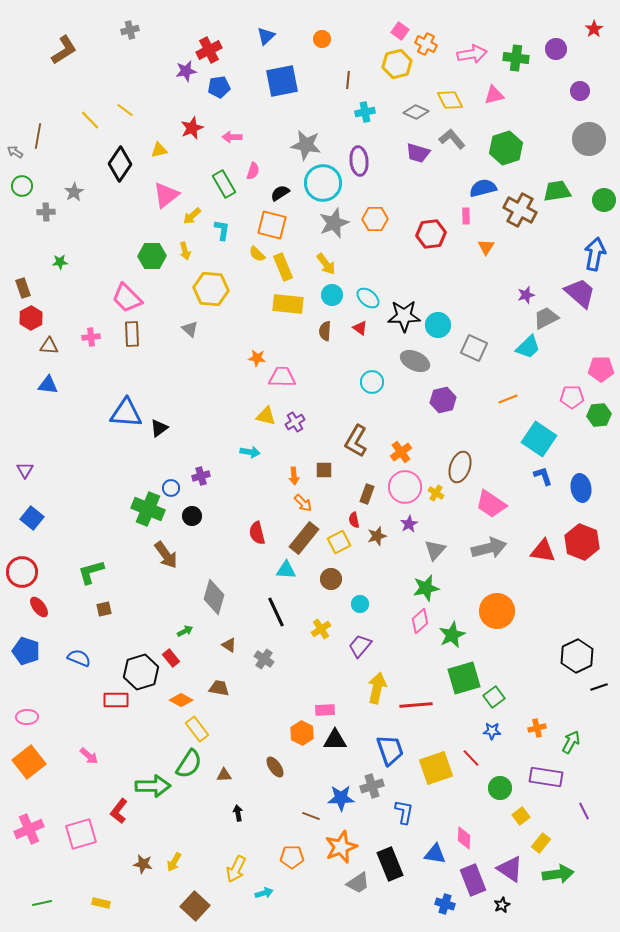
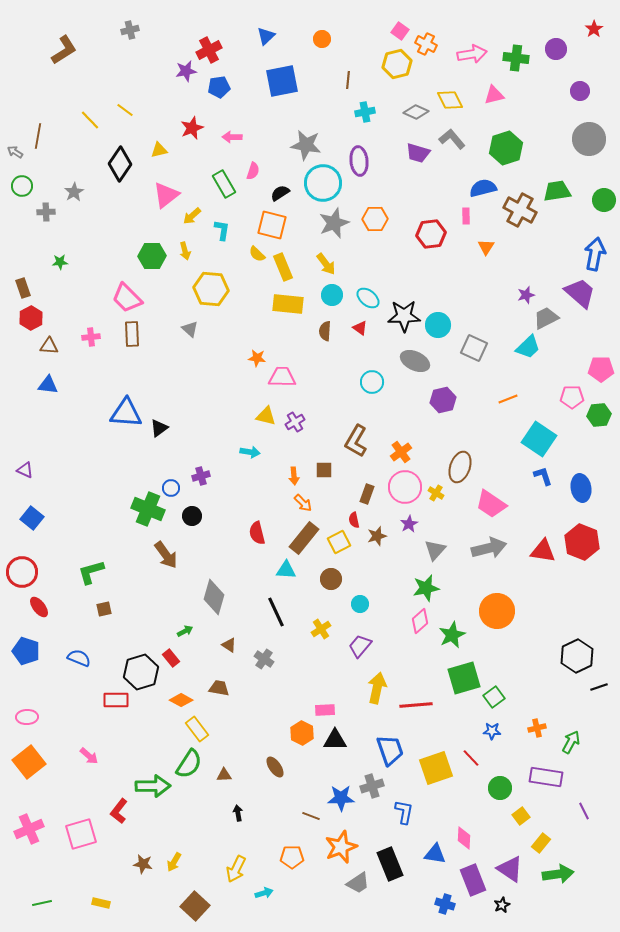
purple triangle at (25, 470): rotated 36 degrees counterclockwise
